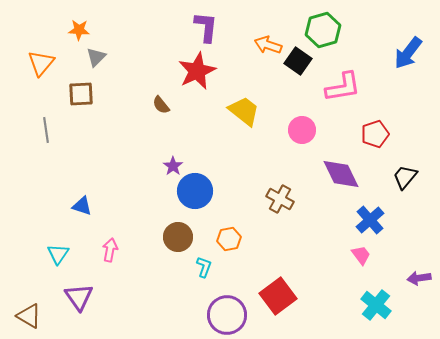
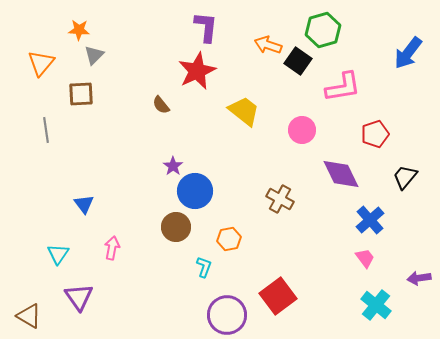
gray triangle: moved 2 px left, 2 px up
blue triangle: moved 2 px right, 2 px up; rotated 35 degrees clockwise
brown circle: moved 2 px left, 10 px up
pink arrow: moved 2 px right, 2 px up
pink trapezoid: moved 4 px right, 3 px down
